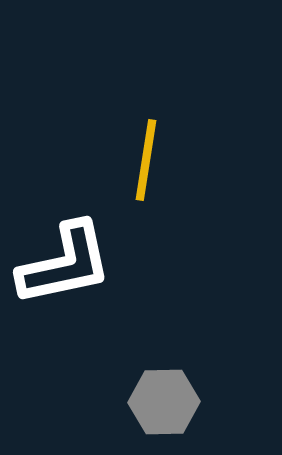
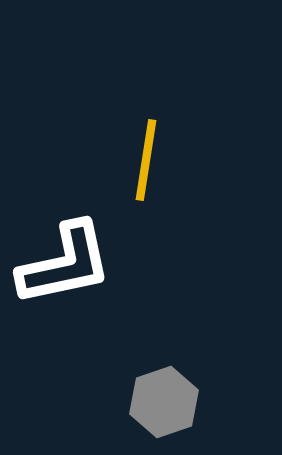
gray hexagon: rotated 18 degrees counterclockwise
